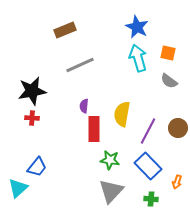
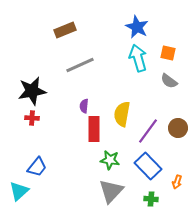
purple line: rotated 8 degrees clockwise
cyan triangle: moved 1 px right, 3 px down
